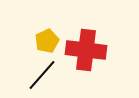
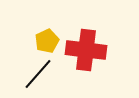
black line: moved 4 px left, 1 px up
